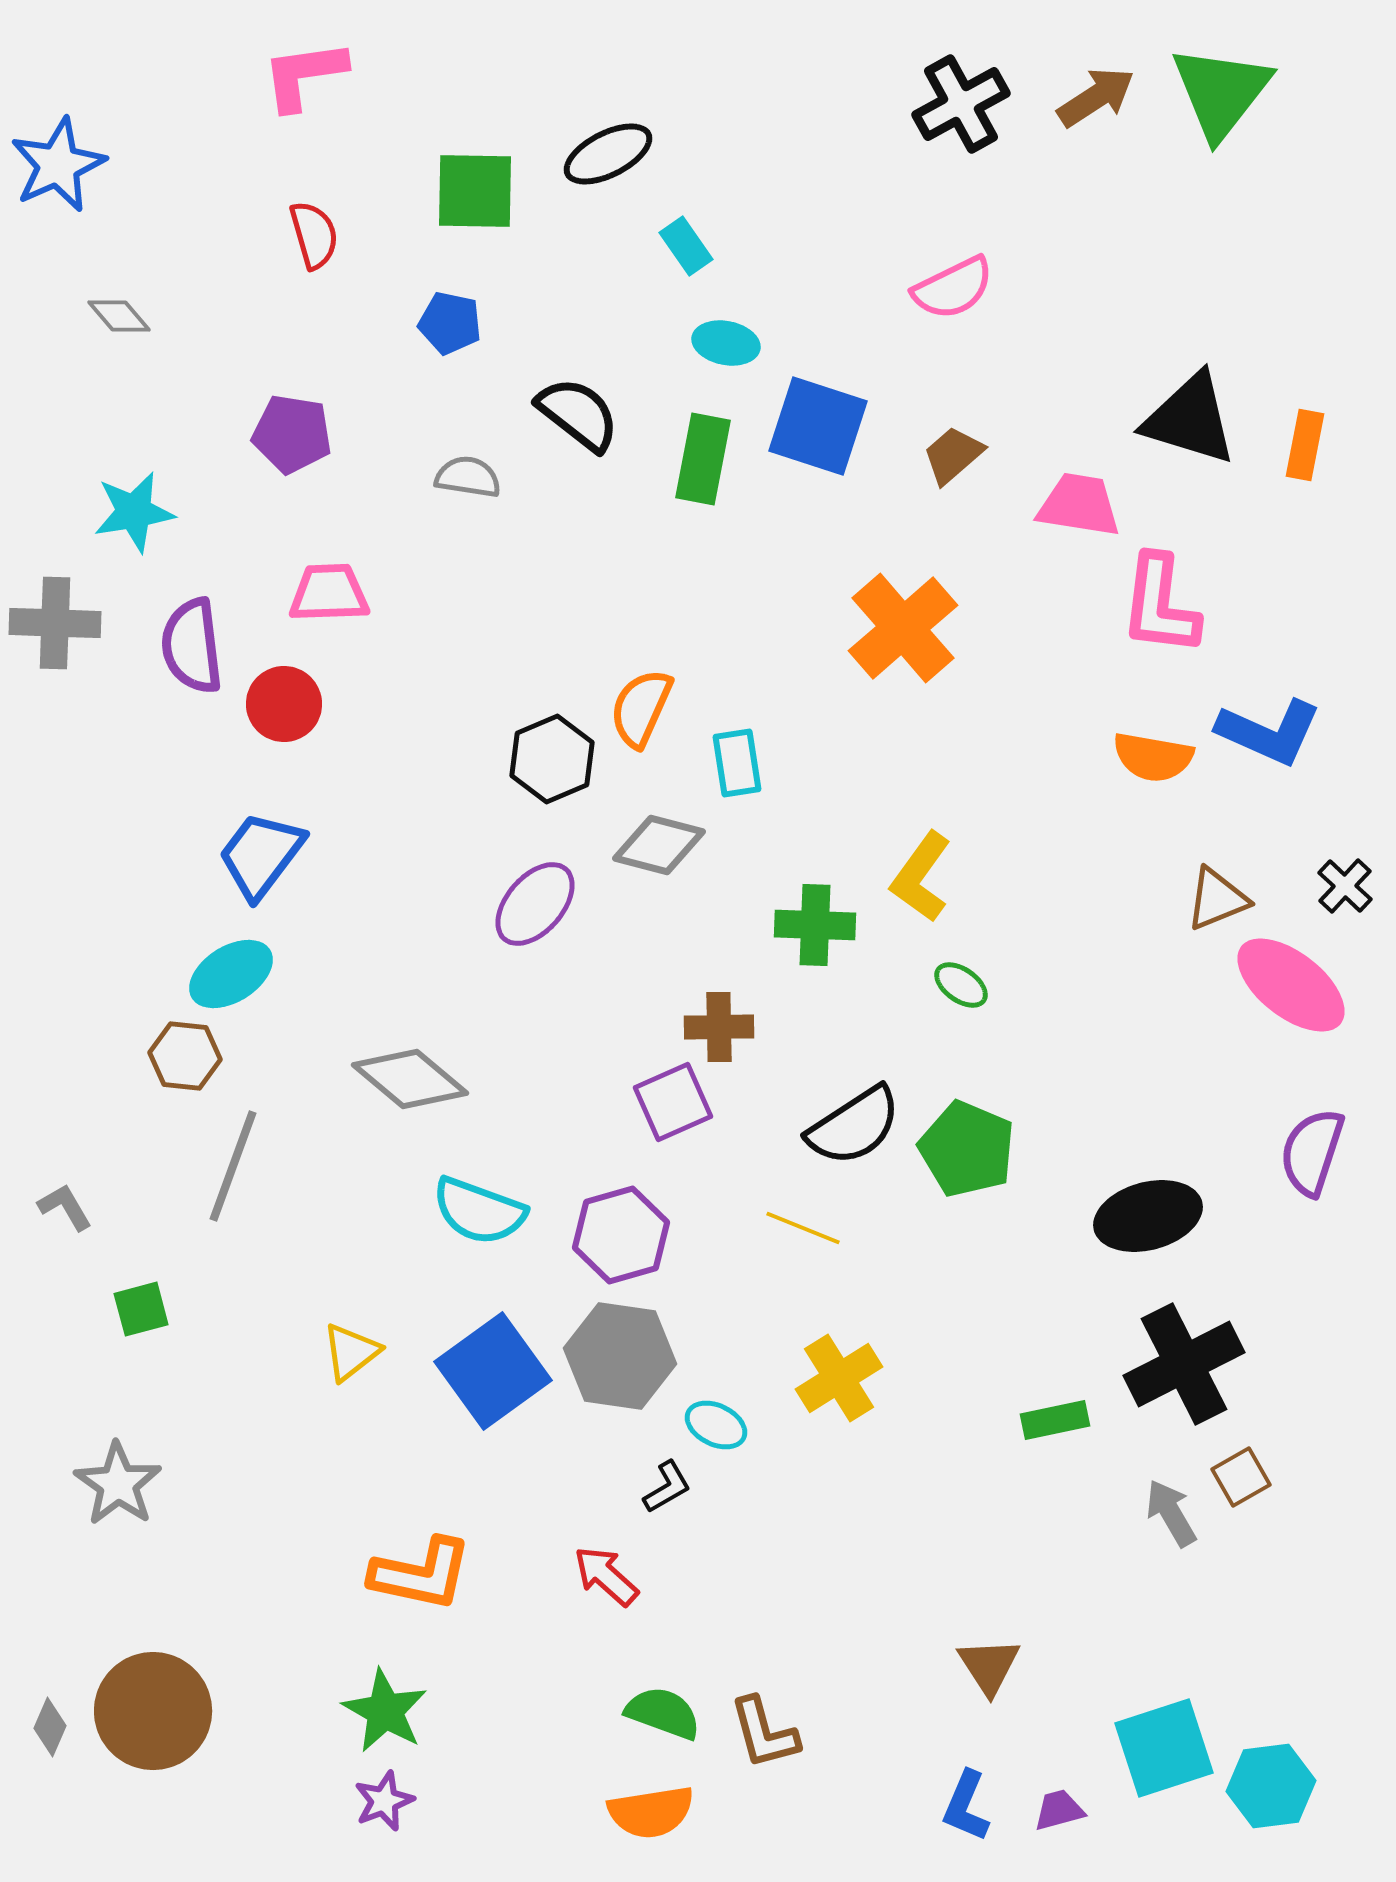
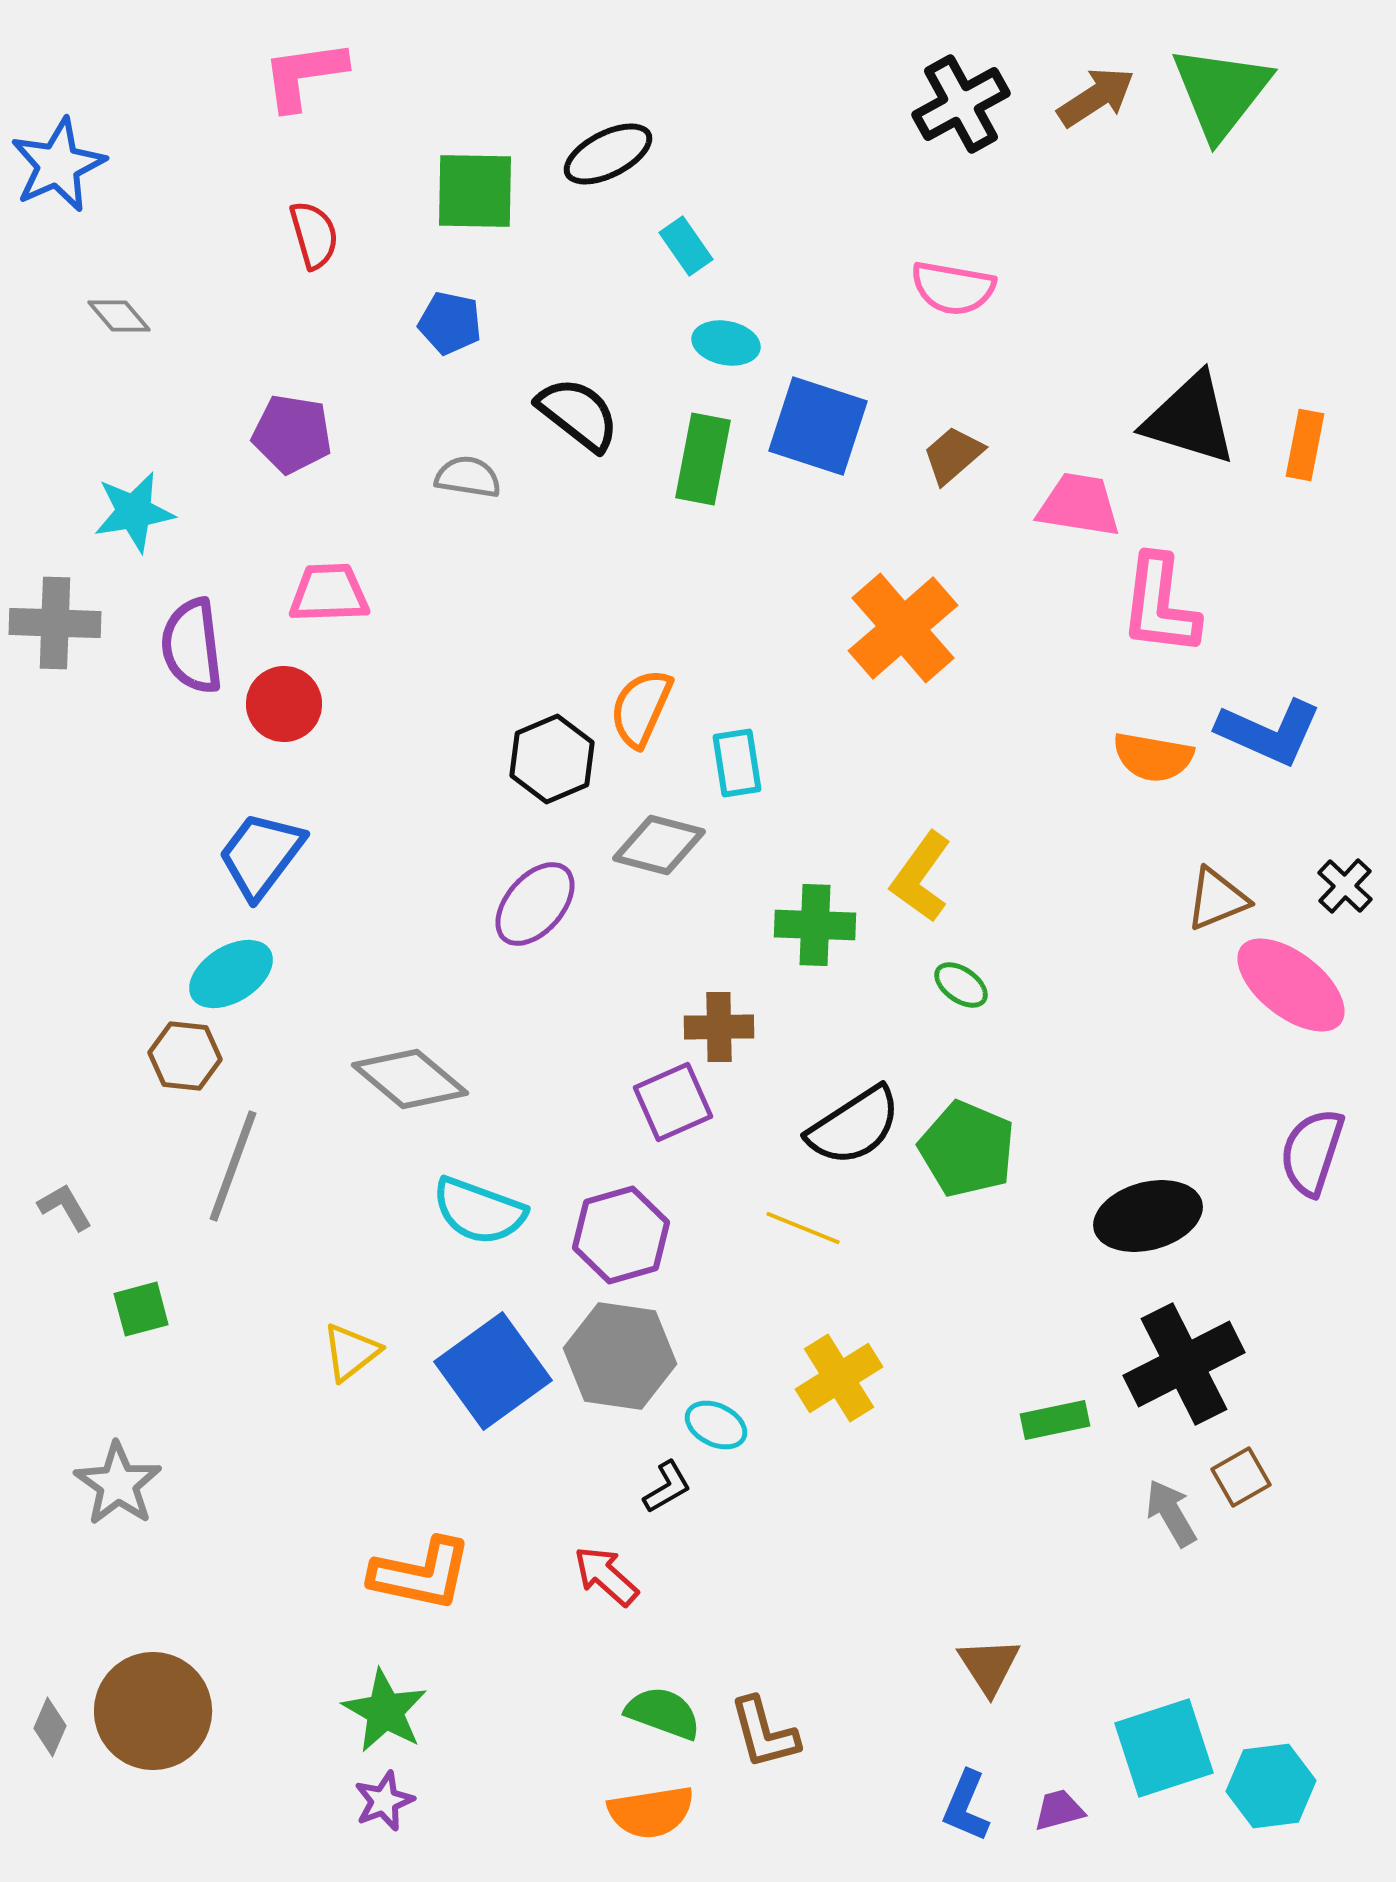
pink semicircle at (953, 288): rotated 36 degrees clockwise
